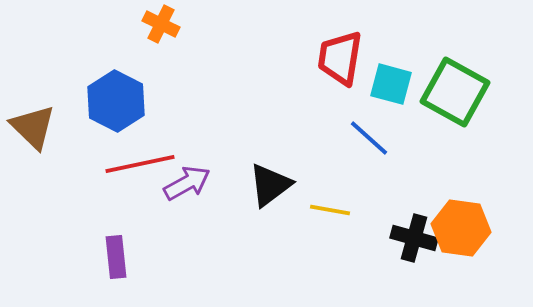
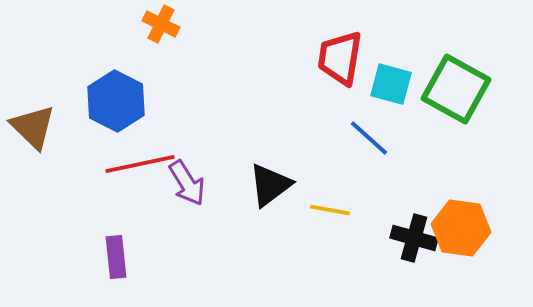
green square: moved 1 px right, 3 px up
purple arrow: rotated 87 degrees clockwise
